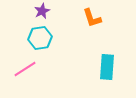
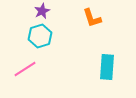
cyan hexagon: moved 2 px up; rotated 10 degrees counterclockwise
